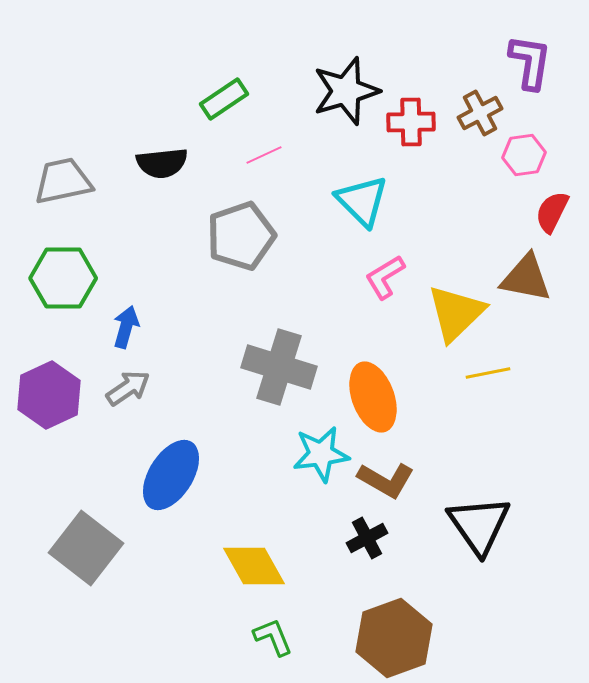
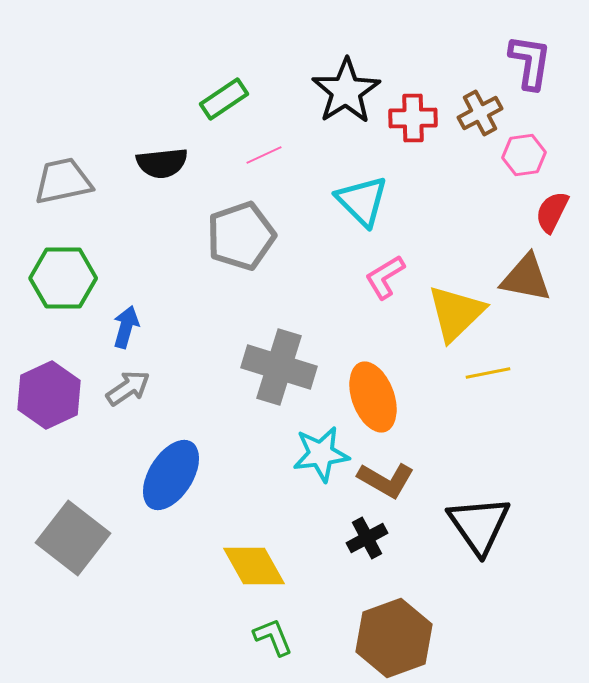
black star: rotated 16 degrees counterclockwise
red cross: moved 2 px right, 4 px up
gray square: moved 13 px left, 10 px up
